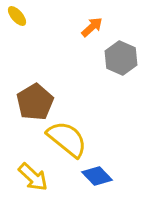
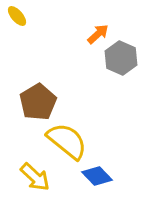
orange arrow: moved 6 px right, 7 px down
brown pentagon: moved 3 px right
yellow semicircle: moved 2 px down
yellow arrow: moved 2 px right
